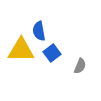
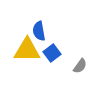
yellow triangle: moved 6 px right
gray semicircle: rotated 14 degrees clockwise
